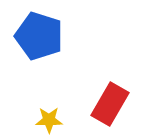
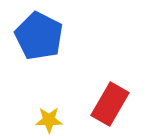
blue pentagon: rotated 9 degrees clockwise
